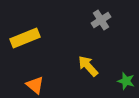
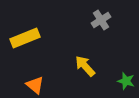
yellow arrow: moved 3 px left
